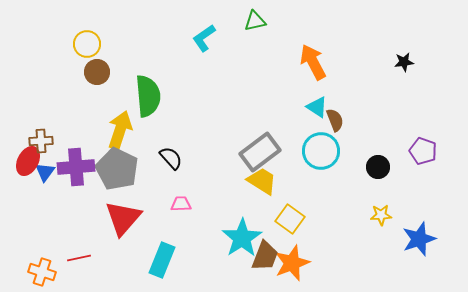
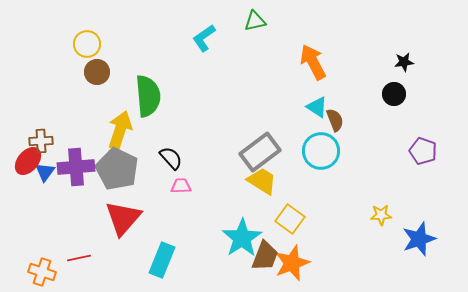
red ellipse: rotated 12 degrees clockwise
black circle: moved 16 px right, 73 px up
pink trapezoid: moved 18 px up
